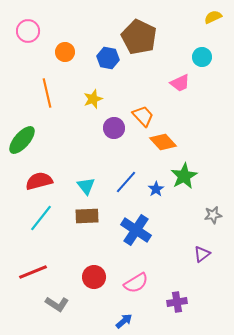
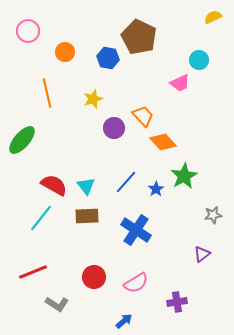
cyan circle: moved 3 px left, 3 px down
red semicircle: moved 15 px right, 4 px down; rotated 44 degrees clockwise
